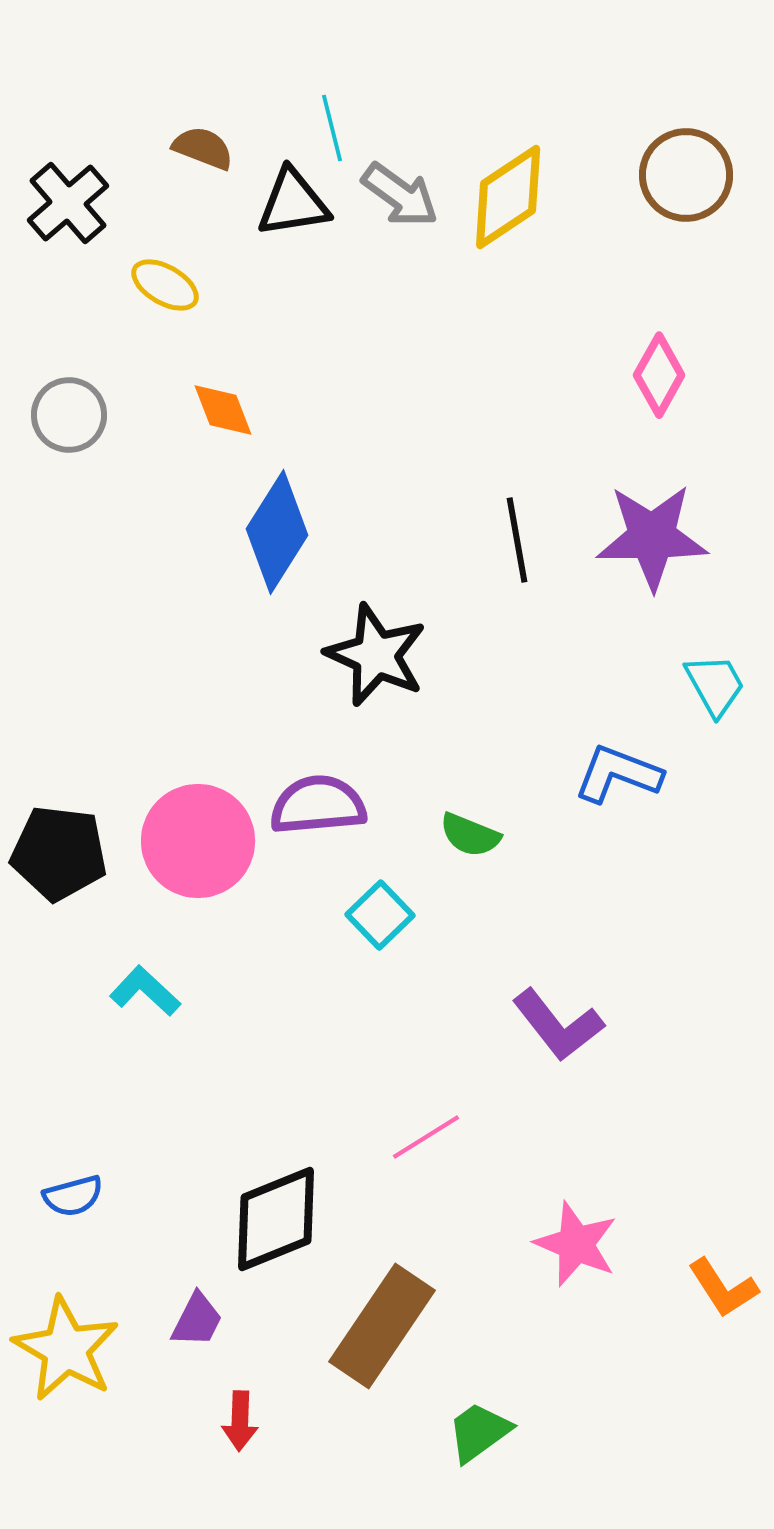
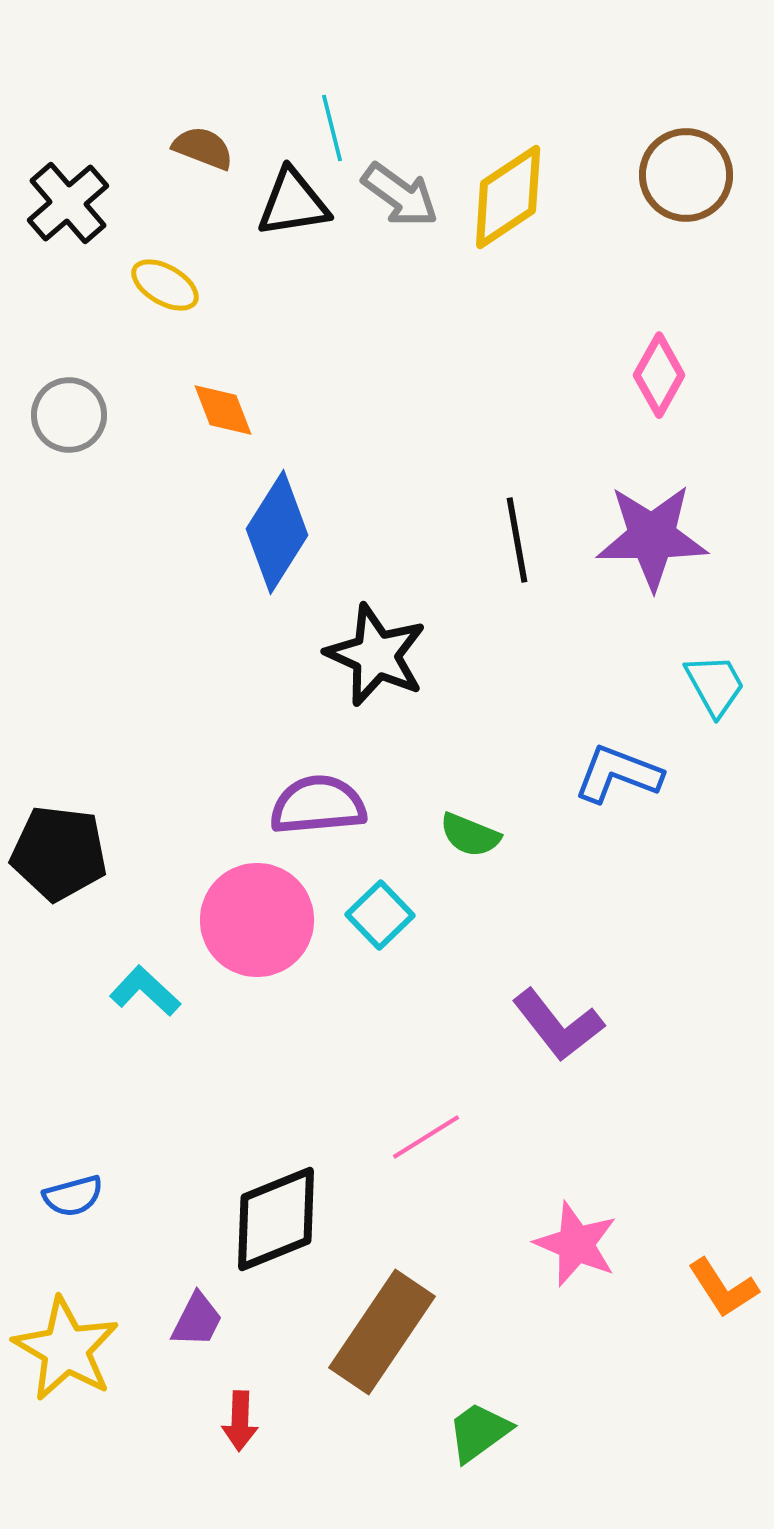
pink circle: moved 59 px right, 79 px down
brown rectangle: moved 6 px down
